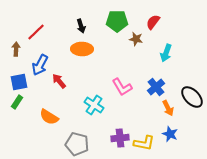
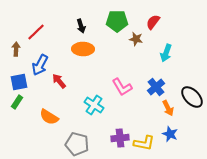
orange ellipse: moved 1 px right
